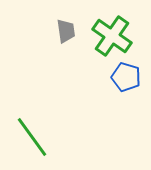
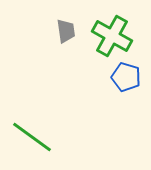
green cross: rotated 6 degrees counterclockwise
green line: rotated 18 degrees counterclockwise
